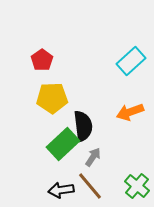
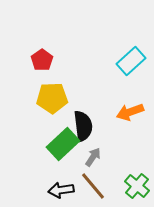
brown line: moved 3 px right
